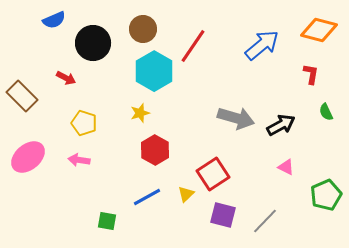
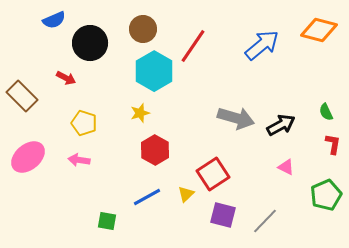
black circle: moved 3 px left
red L-shape: moved 22 px right, 70 px down
